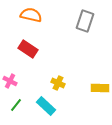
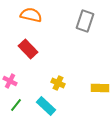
red rectangle: rotated 12 degrees clockwise
